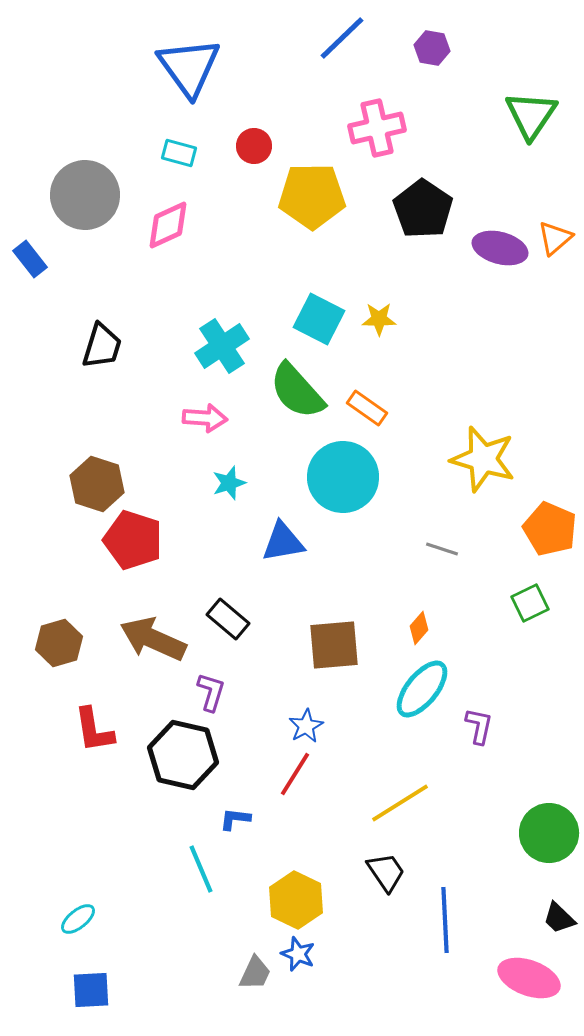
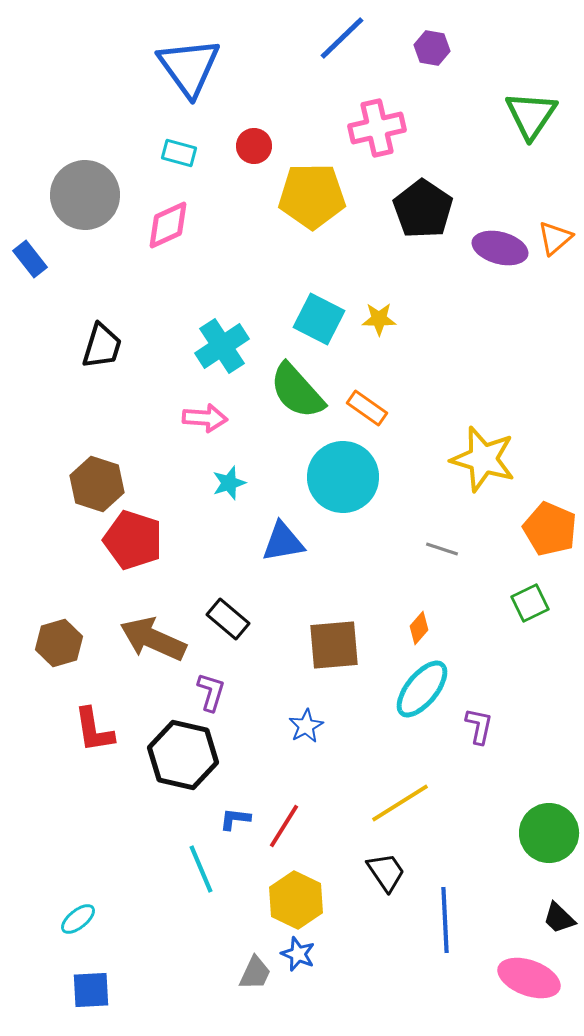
red line at (295, 774): moved 11 px left, 52 px down
